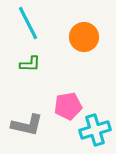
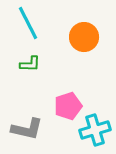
pink pentagon: rotated 8 degrees counterclockwise
gray L-shape: moved 4 px down
